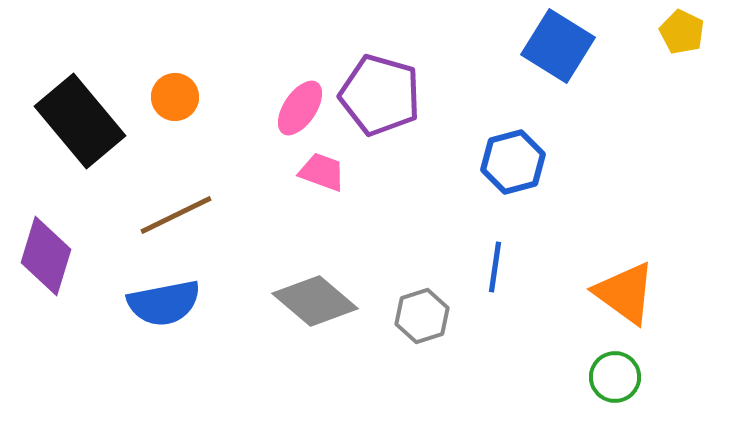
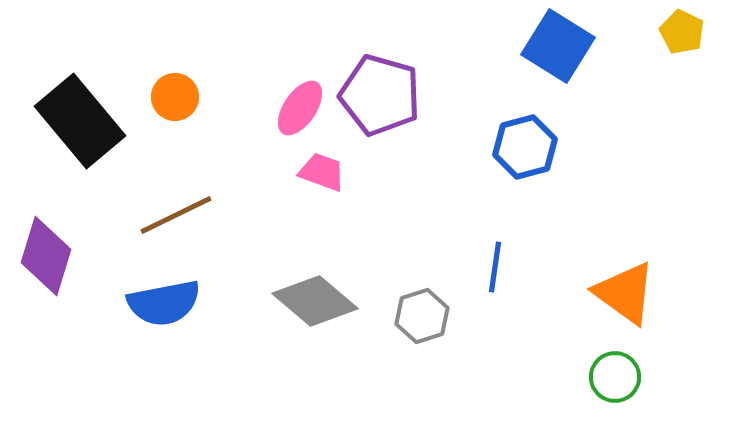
blue hexagon: moved 12 px right, 15 px up
